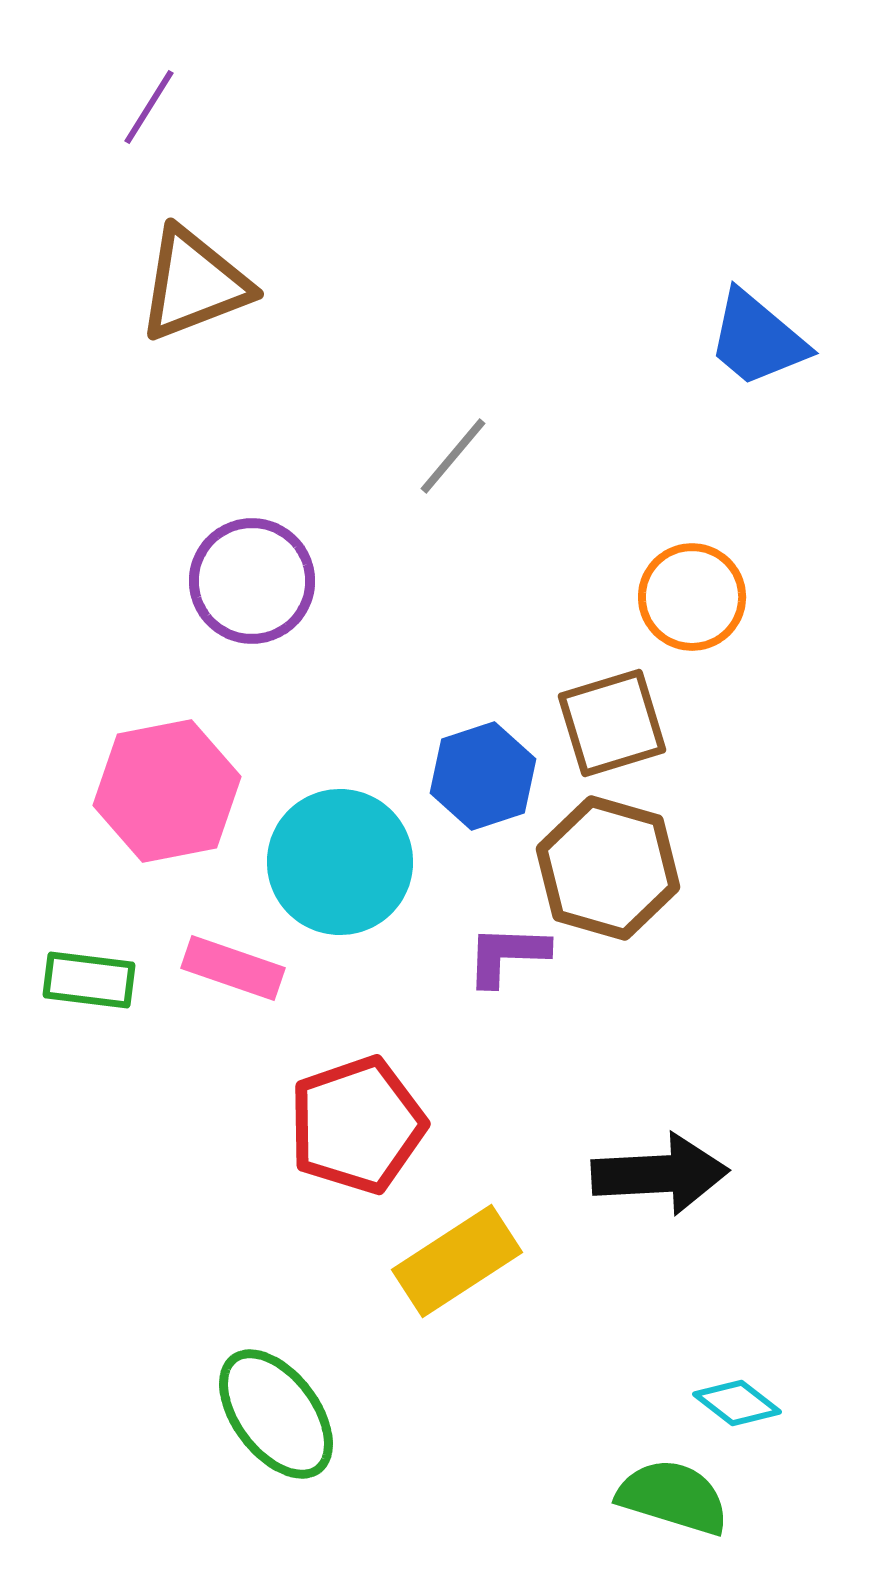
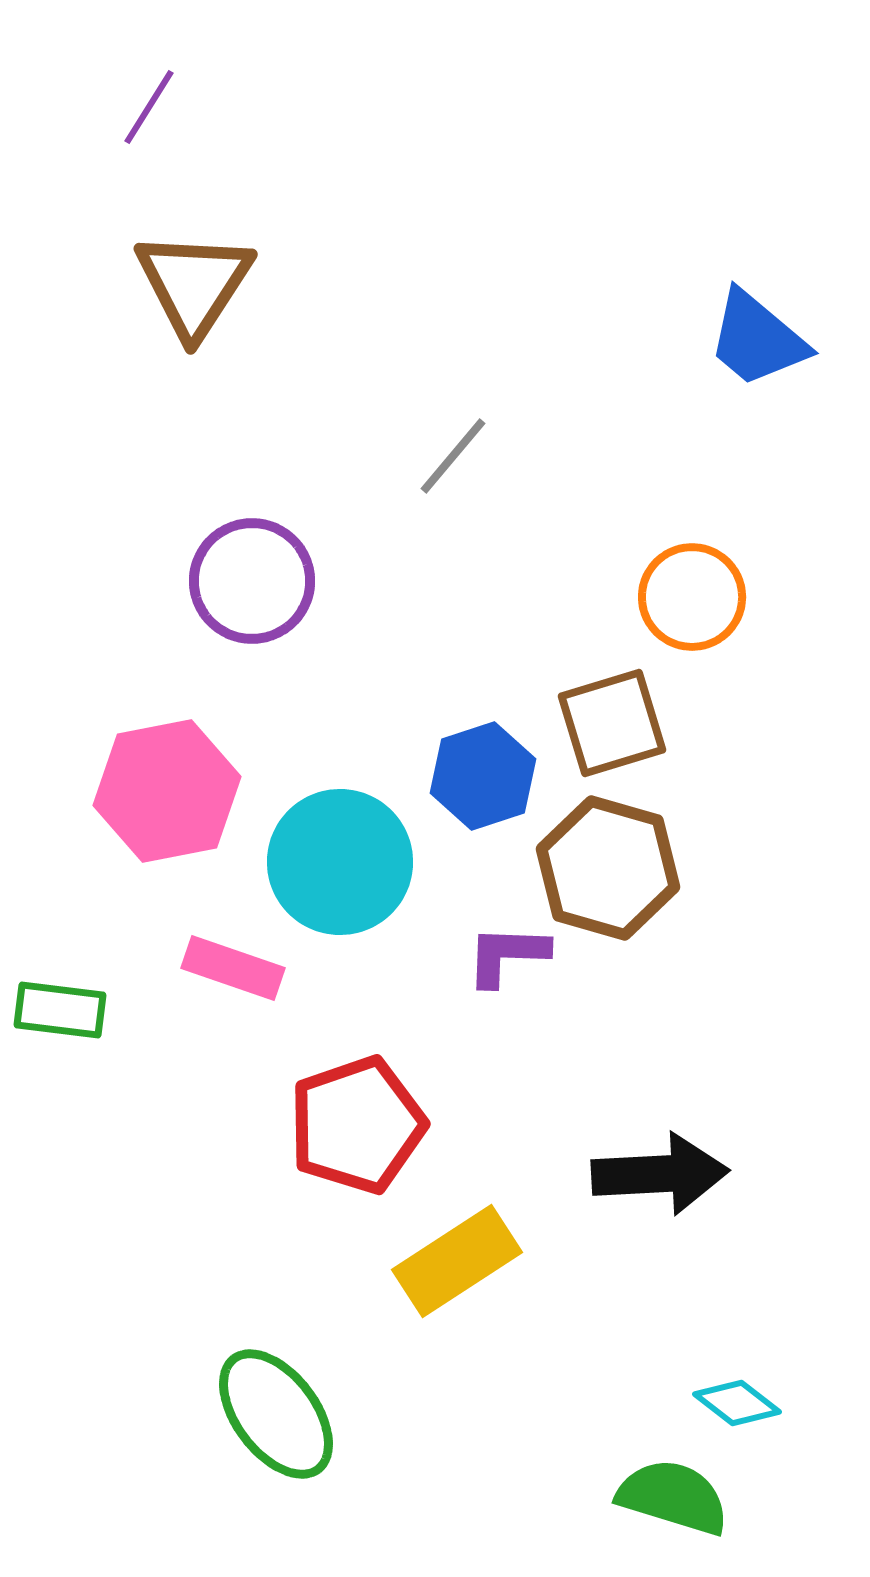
brown triangle: rotated 36 degrees counterclockwise
green rectangle: moved 29 px left, 30 px down
